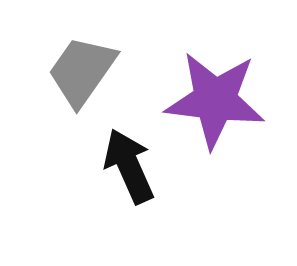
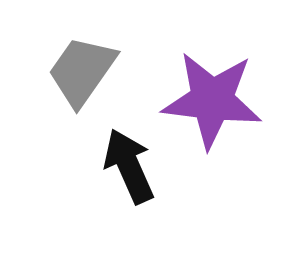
purple star: moved 3 px left
